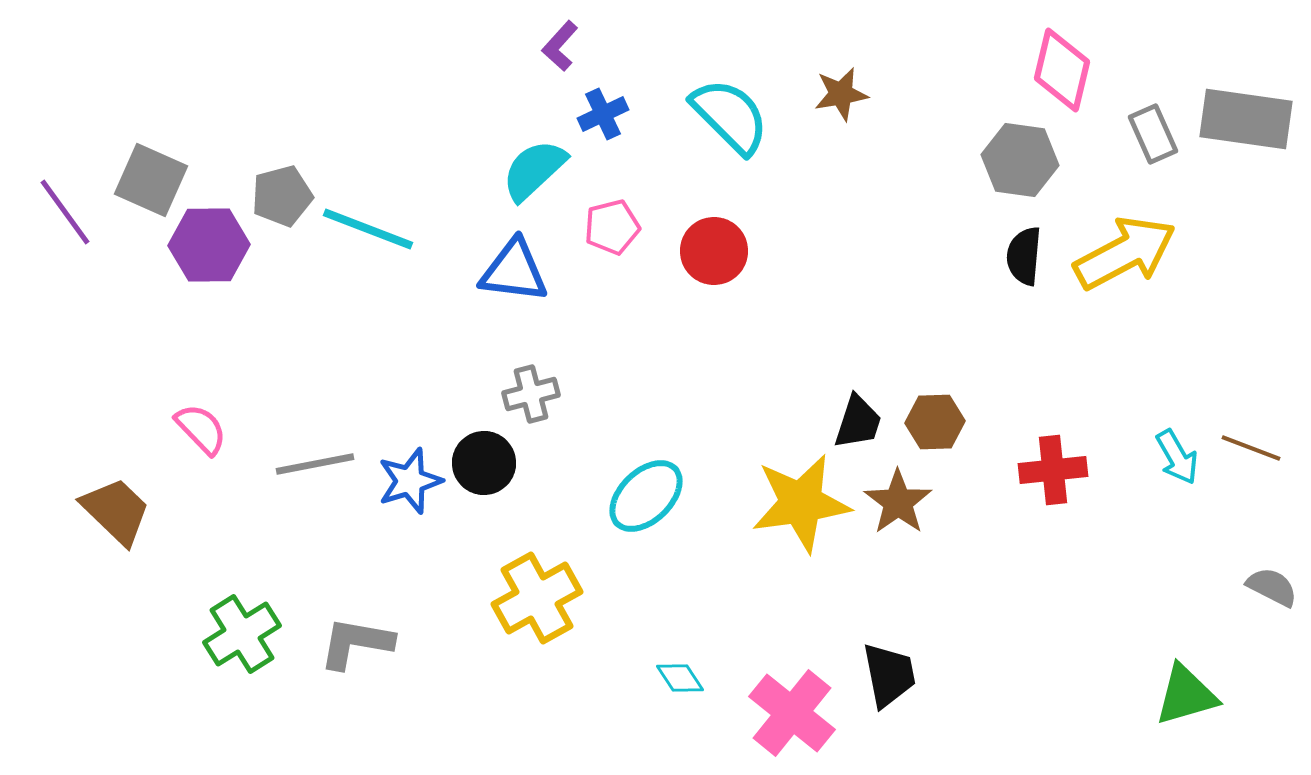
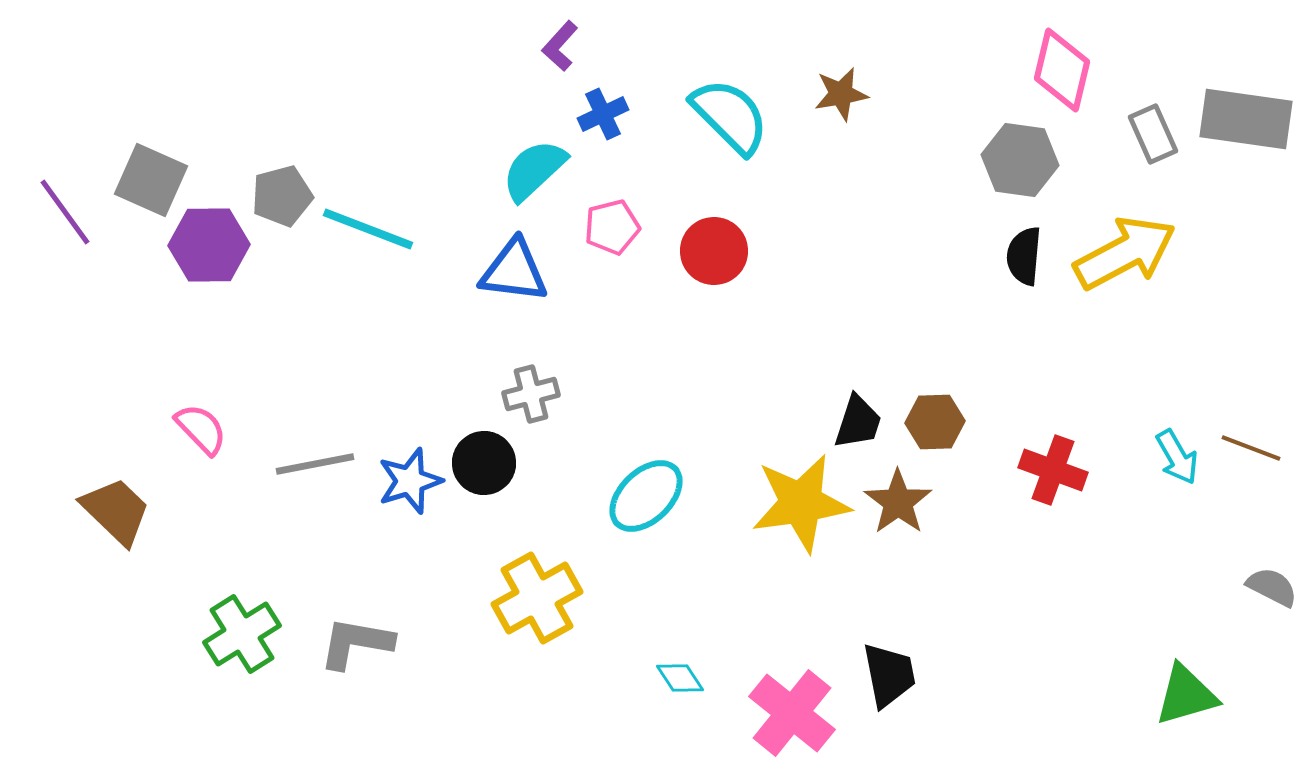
red cross at (1053, 470): rotated 26 degrees clockwise
